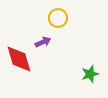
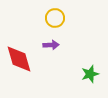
yellow circle: moved 3 px left
purple arrow: moved 8 px right, 3 px down; rotated 21 degrees clockwise
